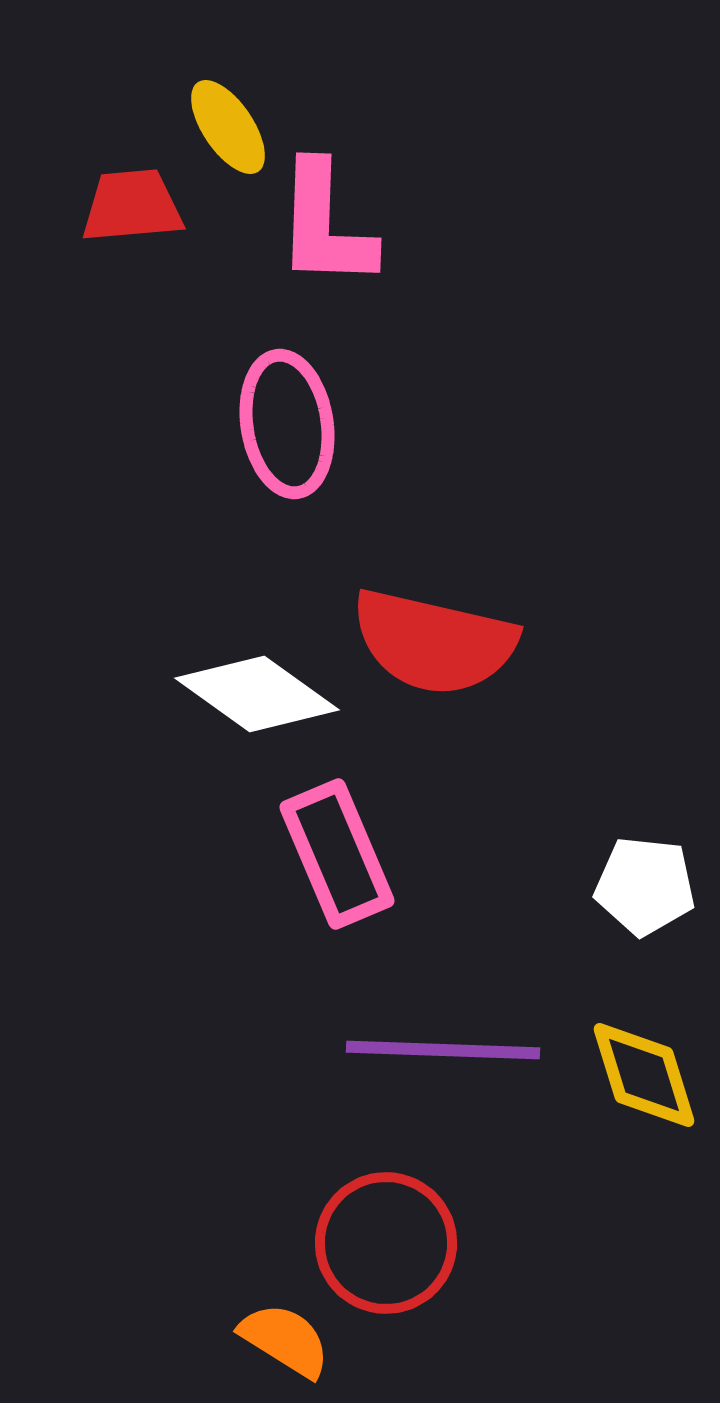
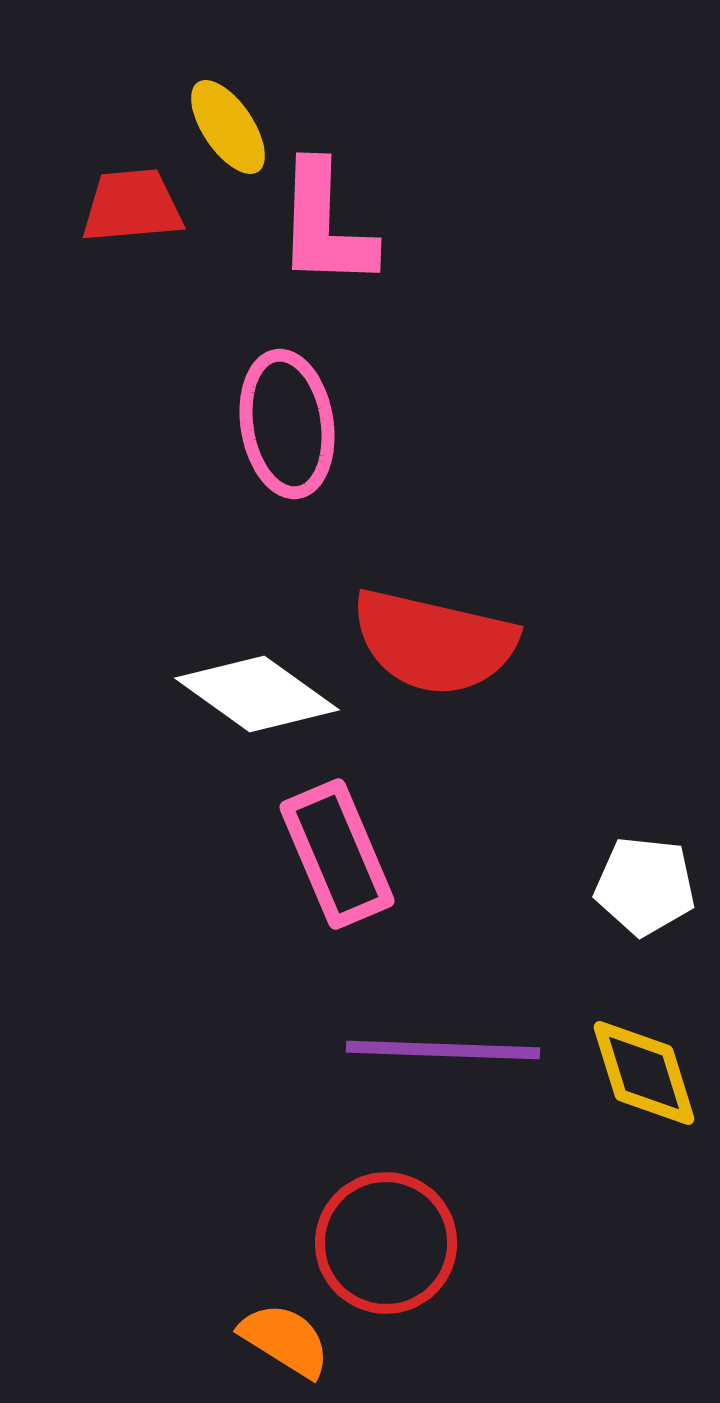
yellow diamond: moved 2 px up
